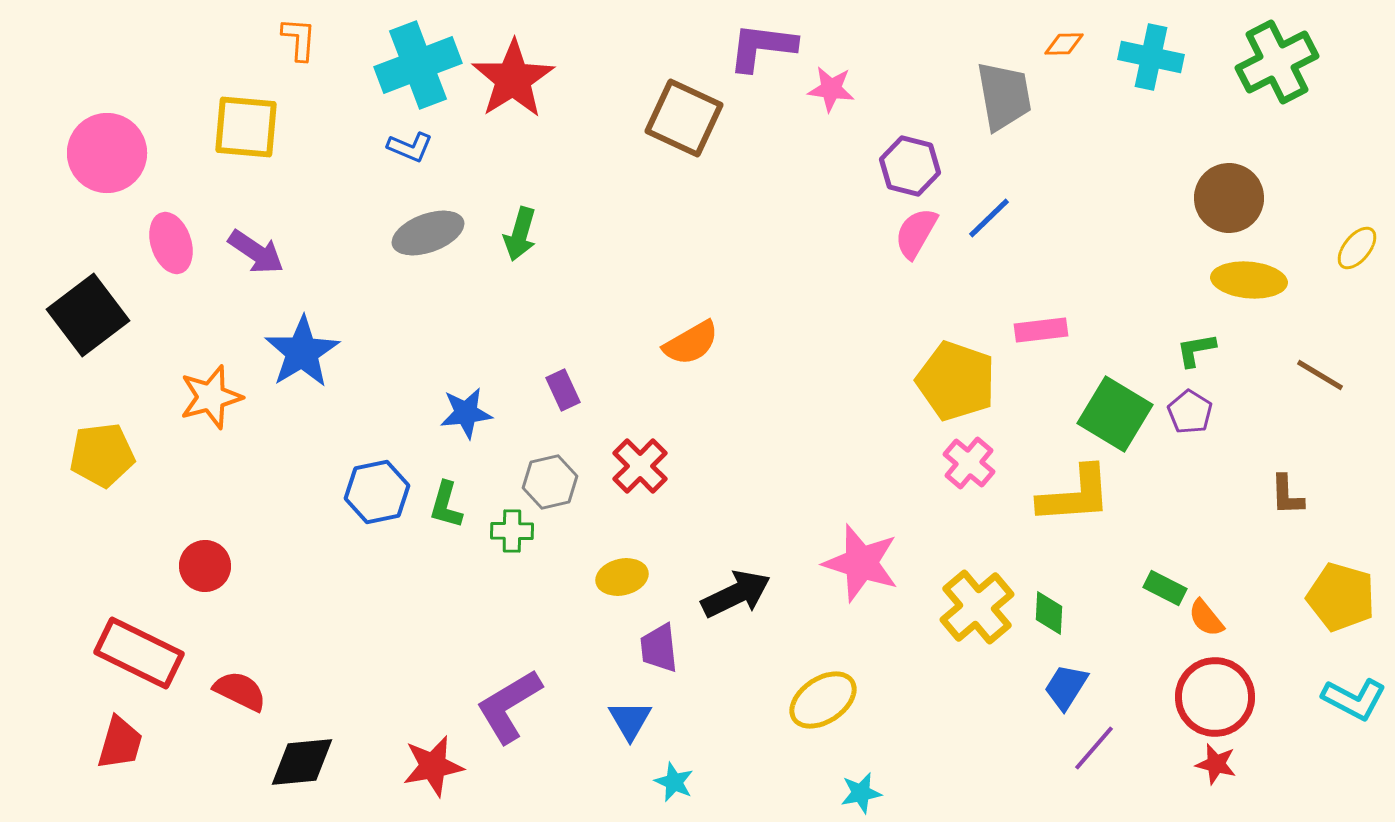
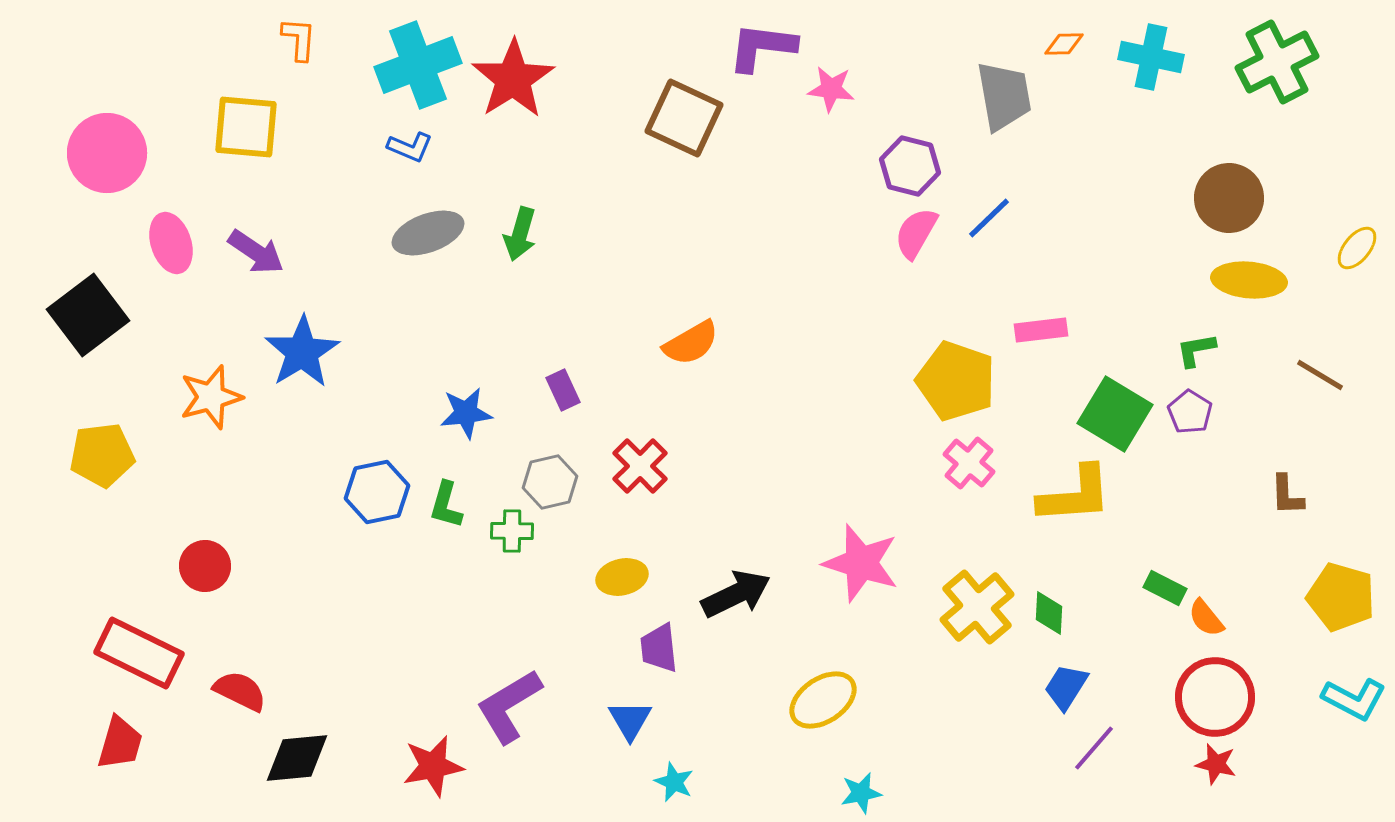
black diamond at (302, 762): moved 5 px left, 4 px up
